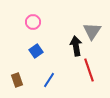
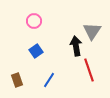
pink circle: moved 1 px right, 1 px up
